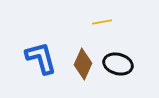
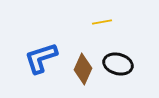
blue L-shape: rotated 93 degrees counterclockwise
brown diamond: moved 5 px down
